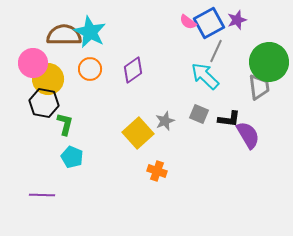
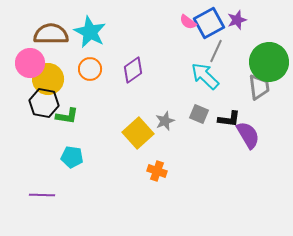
brown semicircle: moved 13 px left, 1 px up
pink circle: moved 3 px left
green L-shape: moved 2 px right, 8 px up; rotated 85 degrees clockwise
cyan pentagon: rotated 15 degrees counterclockwise
